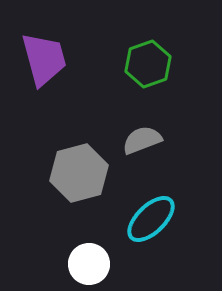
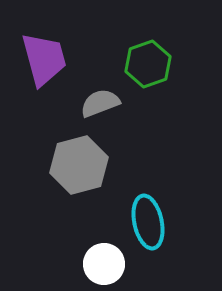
gray semicircle: moved 42 px left, 37 px up
gray hexagon: moved 8 px up
cyan ellipse: moved 3 px left, 3 px down; rotated 58 degrees counterclockwise
white circle: moved 15 px right
